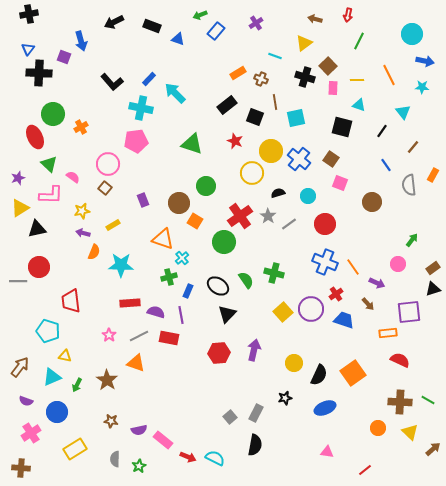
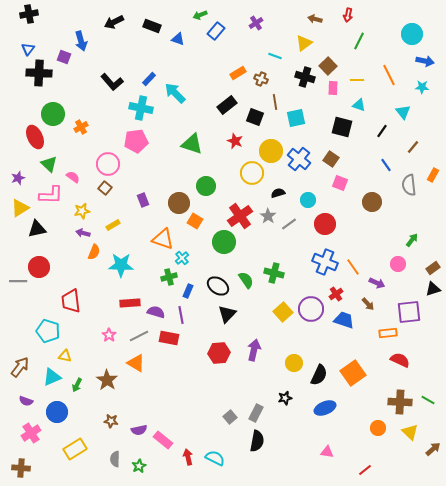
cyan circle at (308, 196): moved 4 px down
orange triangle at (136, 363): rotated 12 degrees clockwise
black semicircle at (255, 445): moved 2 px right, 4 px up
red arrow at (188, 457): rotated 126 degrees counterclockwise
